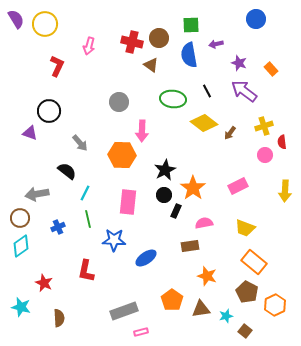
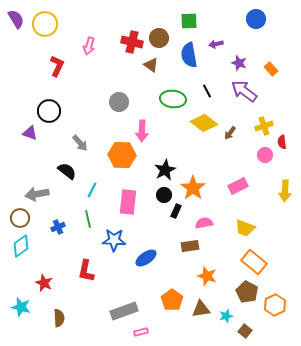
green square at (191, 25): moved 2 px left, 4 px up
cyan line at (85, 193): moved 7 px right, 3 px up
